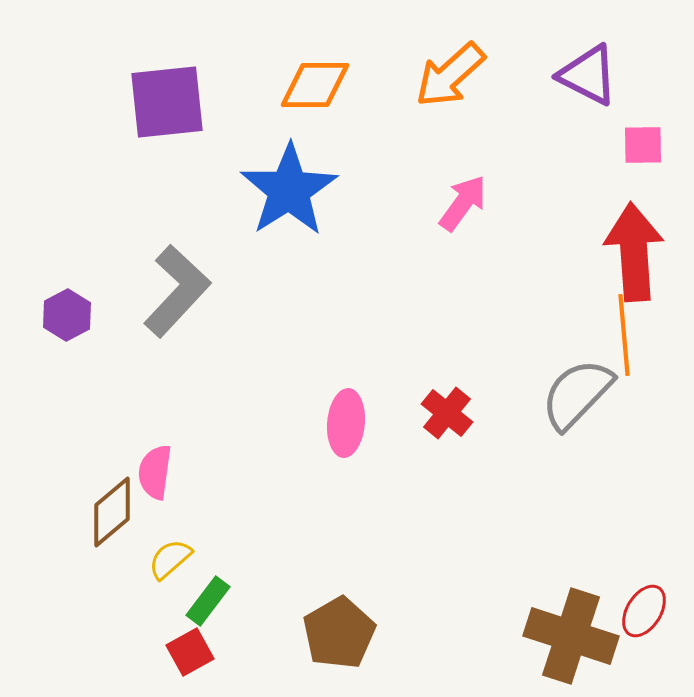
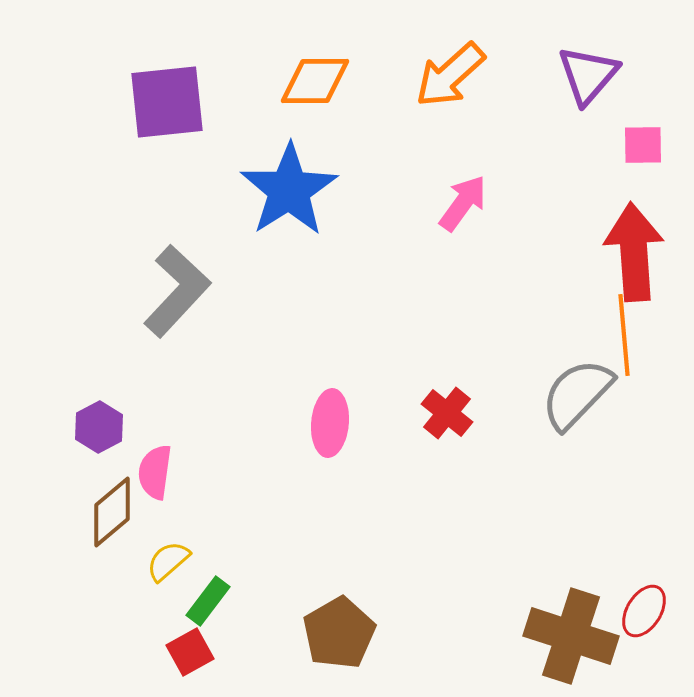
purple triangle: rotated 44 degrees clockwise
orange diamond: moved 4 px up
purple hexagon: moved 32 px right, 112 px down
pink ellipse: moved 16 px left
yellow semicircle: moved 2 px left, 2 px down
